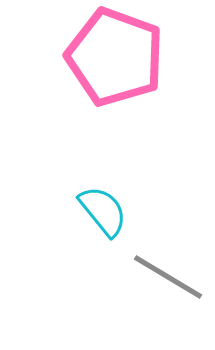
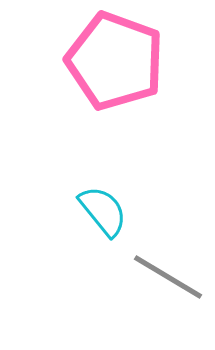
pink pentagon: moved 4 px down
